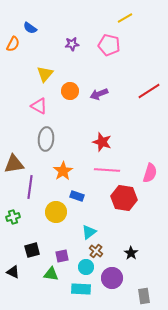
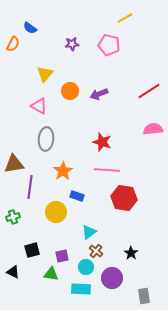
pink semicircle: moved 3 px right, 44 px up; rotated 114 degrees counterclockwise
